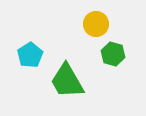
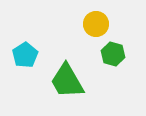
cyan pentagon: moved 5 px left
